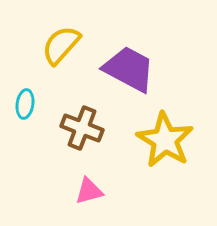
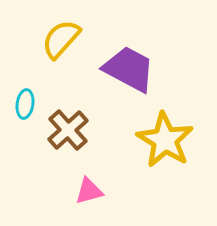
yellow semicircle: moved 6 px up
brown cross: moved 14 px left, 2 px down; rotated 27 degrees clockwise
